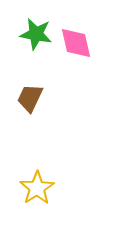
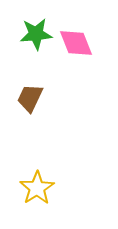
green star: rotated 16 degrees counterclockwise
pink diamond: rotated 9 degrees counterclockwise
